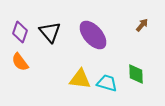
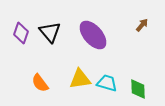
purple diamond: moved 1 px right, 1 px down
orange semicircle: moved 20 px right, 21 px down
green diamond: moved 2 px right, 15 px down
yellow triangle: rotated 15 degrees counterclockwise
